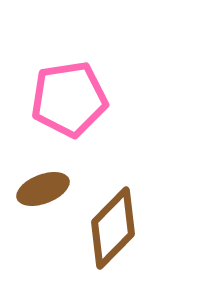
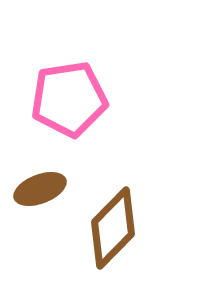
brown ellipse: moved 3 px left
